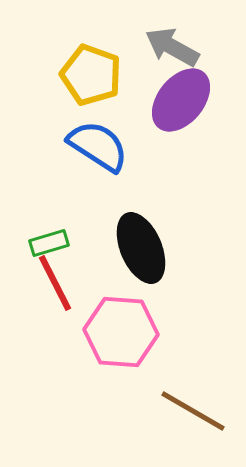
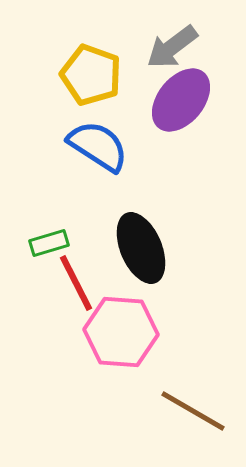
gray arrow: rotated 66 degrees counterclockwise
red line: moved 21 px right
